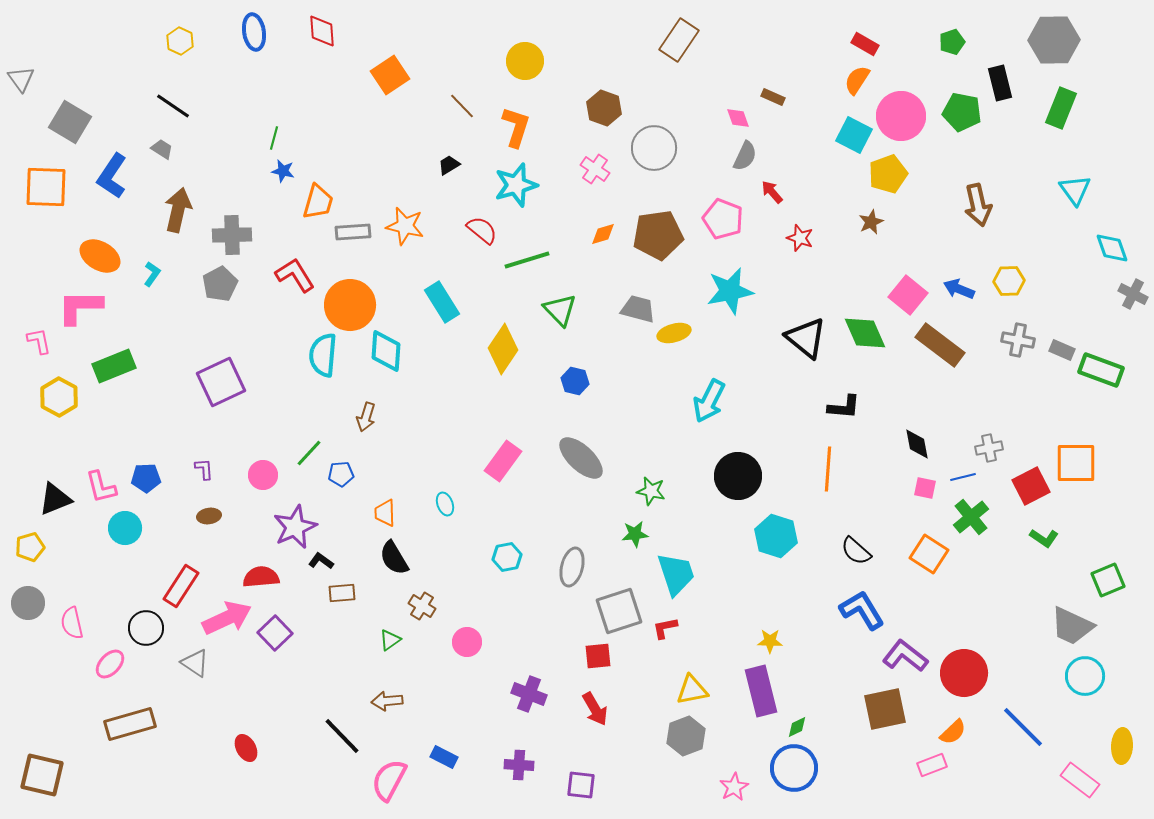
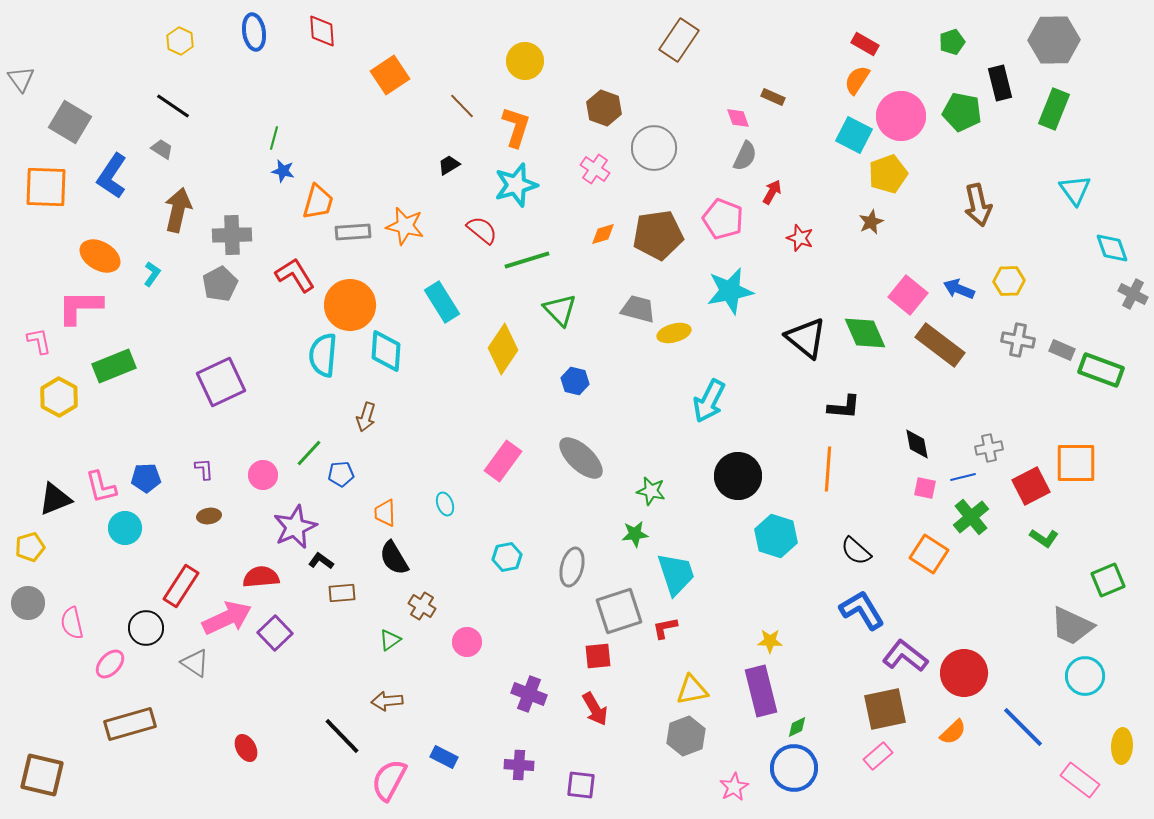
green rectangle at (1061, 108): moved 7 px left, 1 px down
red arrow at (772, 192): rotated 70 degrees clockwise
pink rectangle at (932, 765): moved 54 px left, 9 px up; rotated 20 degrees counterclockwise
